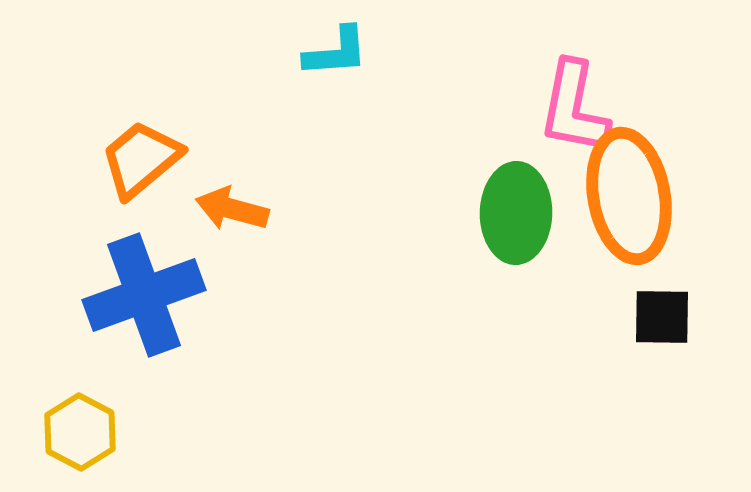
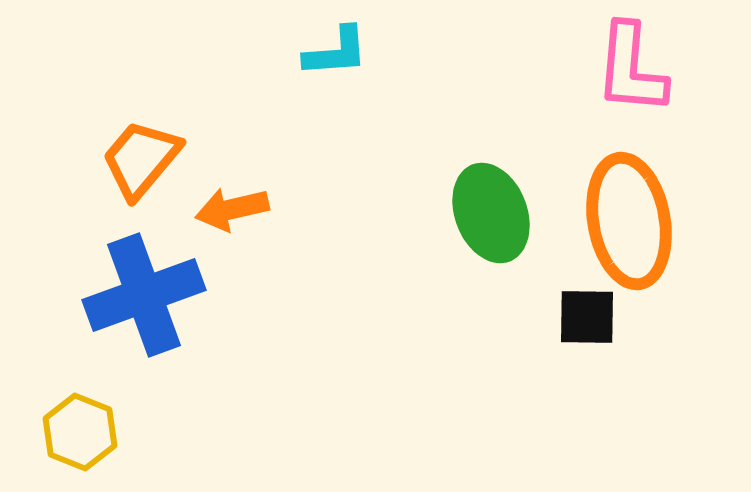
pink L-shape: moved 57 px right, 39 px up; rotated 6 degrees counterclockwise
orange trapezoid: rotated 10 degrees counterclockwise
orange ellipse: moved 25 px down
orange arrow: rotated 28 degrees counterclockwise
green ellipse: moved 25 px left; rotated 22 degrees counterclockwise
black square: moved 75 px left
yellow hexagon: rotated 6 degrees counterclockwise
